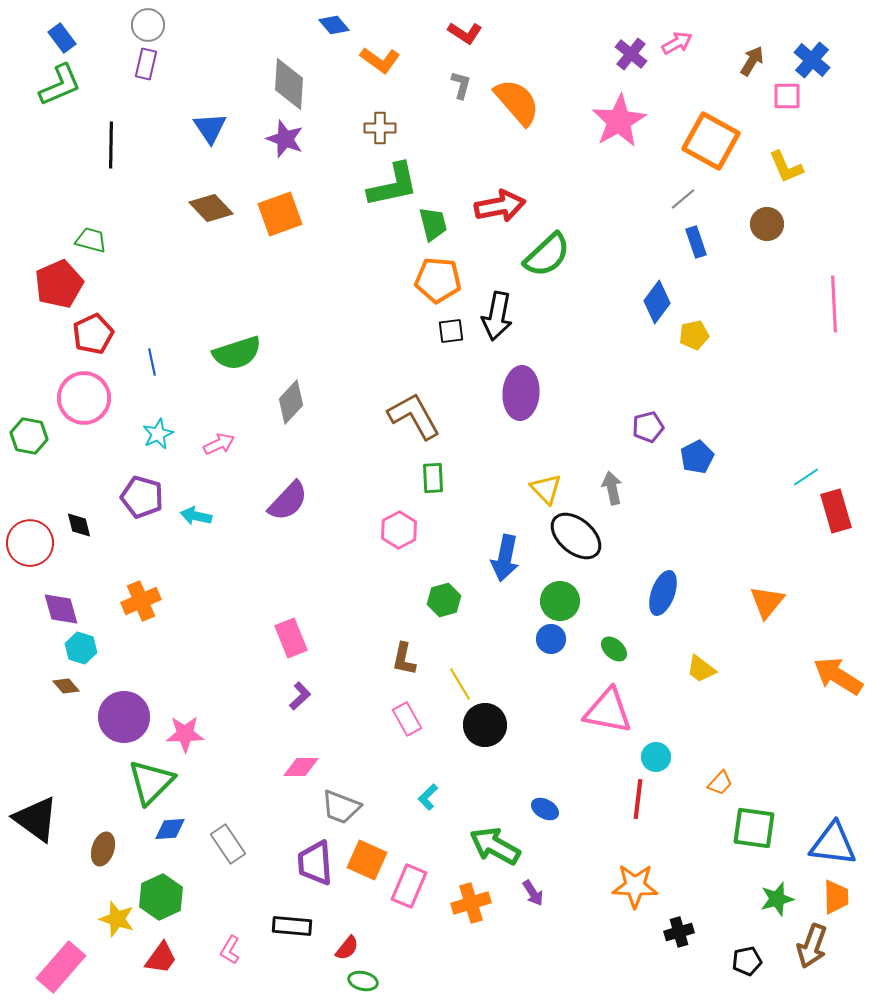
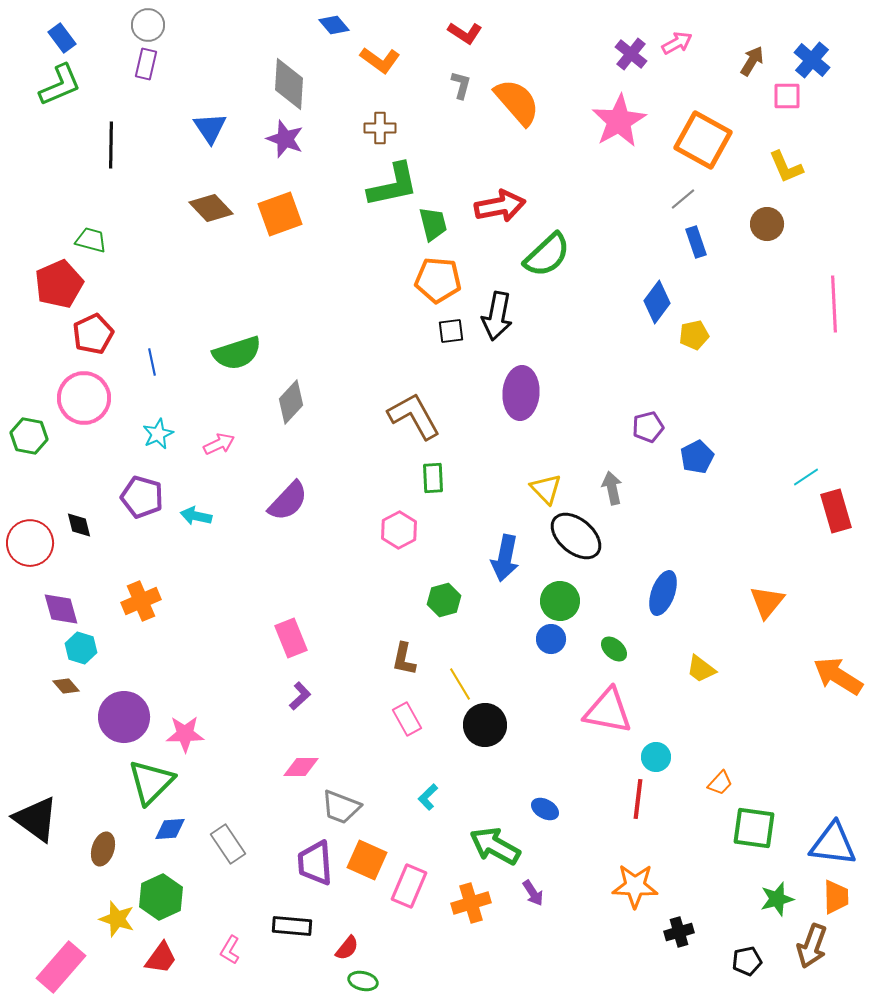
orange square at (711, 141): moved 8 px left, 1 px up
